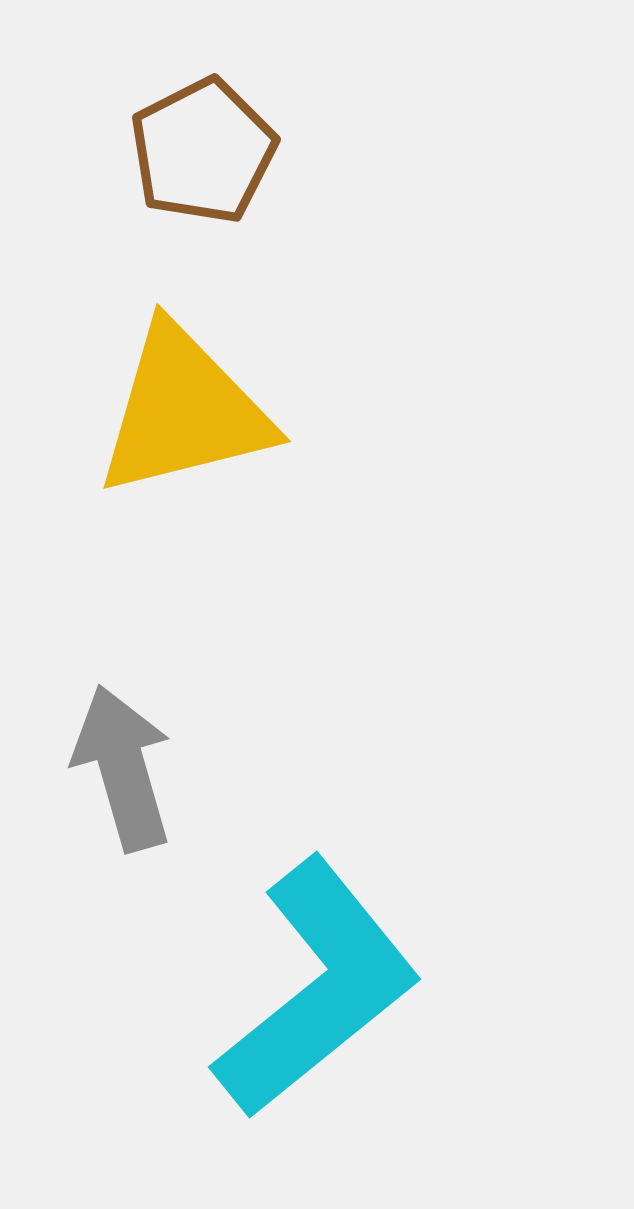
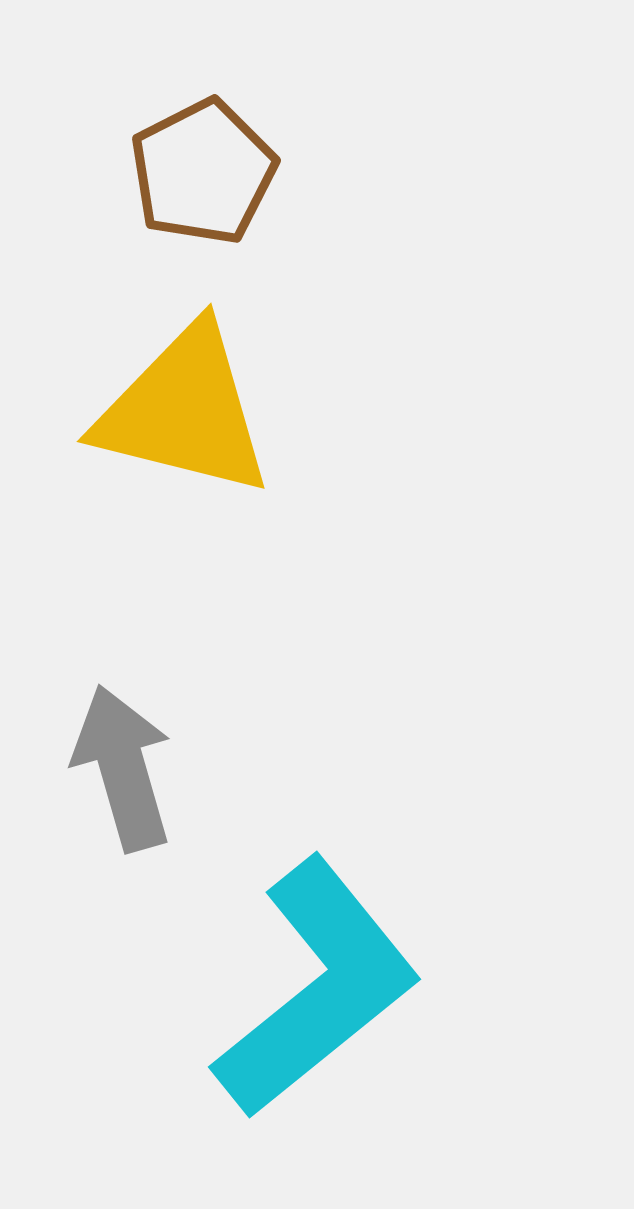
brown pentagon: moved 21 px down
yellow triangle: rotated 28 degrees clockwise
